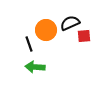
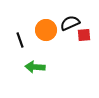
red square: moved 1 px up
black line: moved 9 px left, 4 px up
